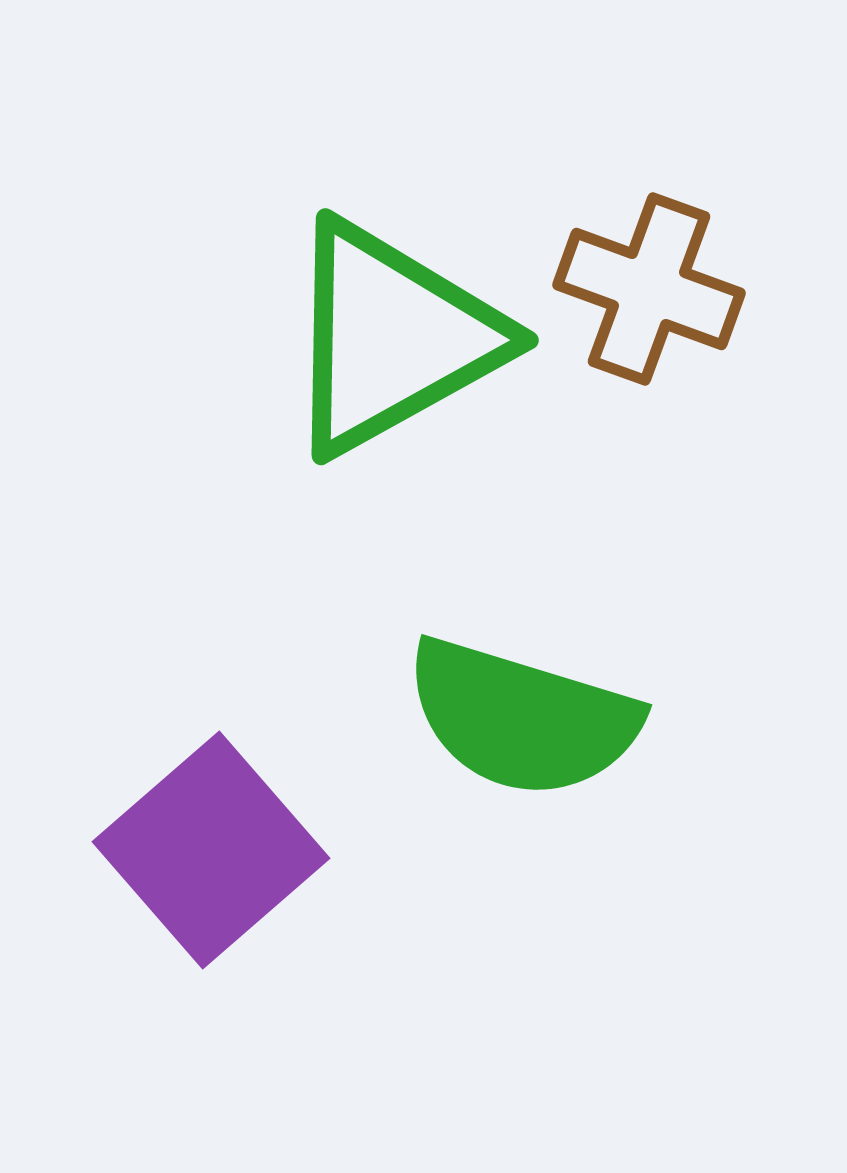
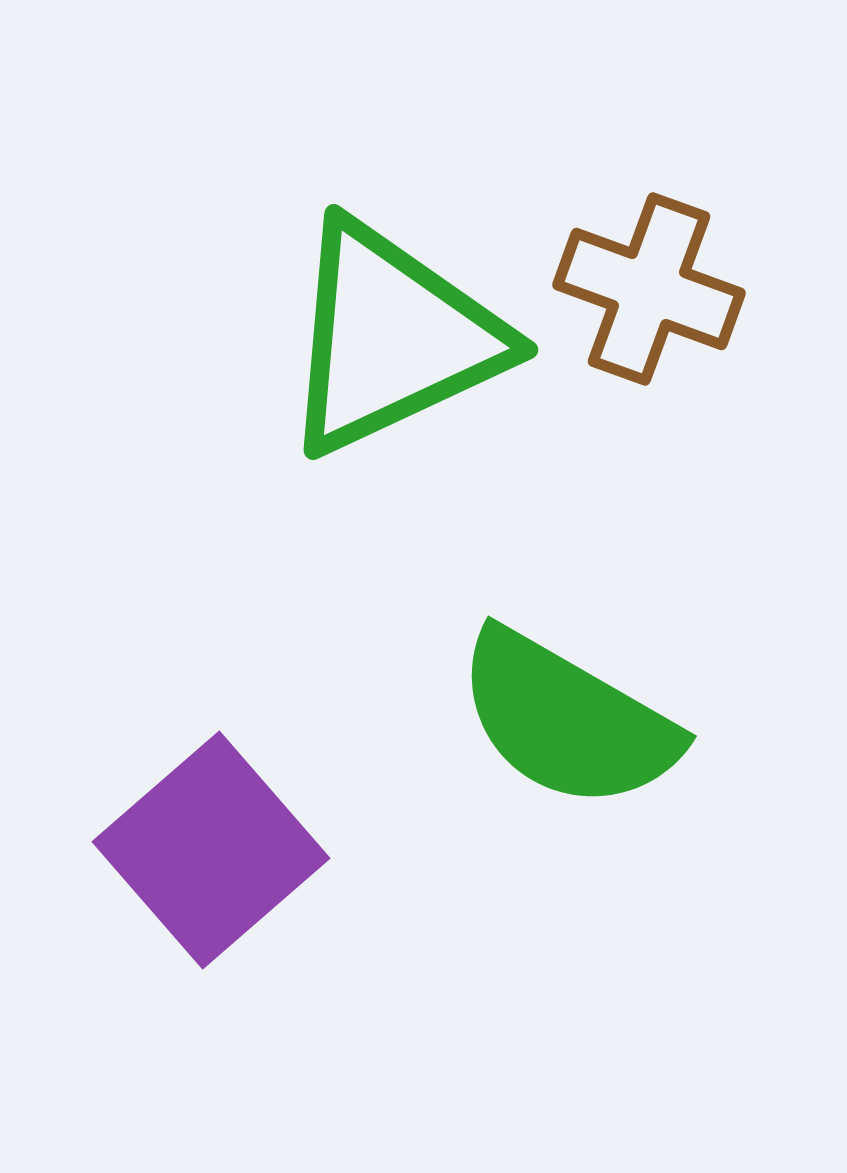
green triangle: rotated 4 degrees clockwise
green semicircle: moved 45 px right, 2 px down; rotated 13 degrees clockwise
